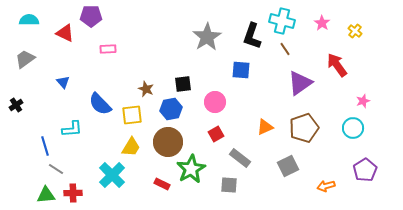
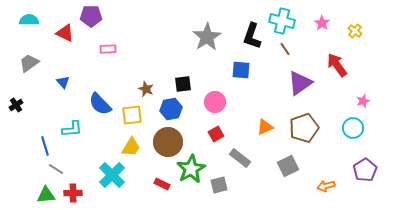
gray trapezoid at (25, 59): moved 4 px right, 4 px down
gray square at (229, 185): moved 10 px left; rotated 18 degrees counterclockwise
